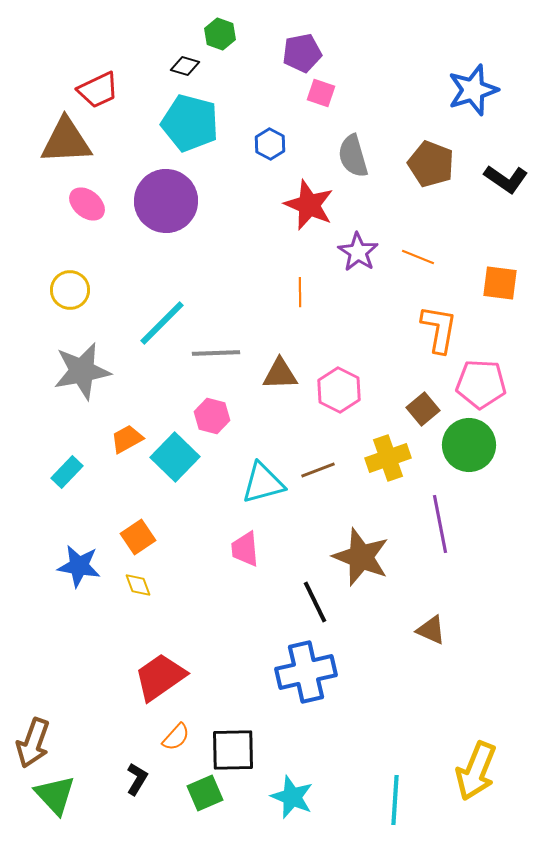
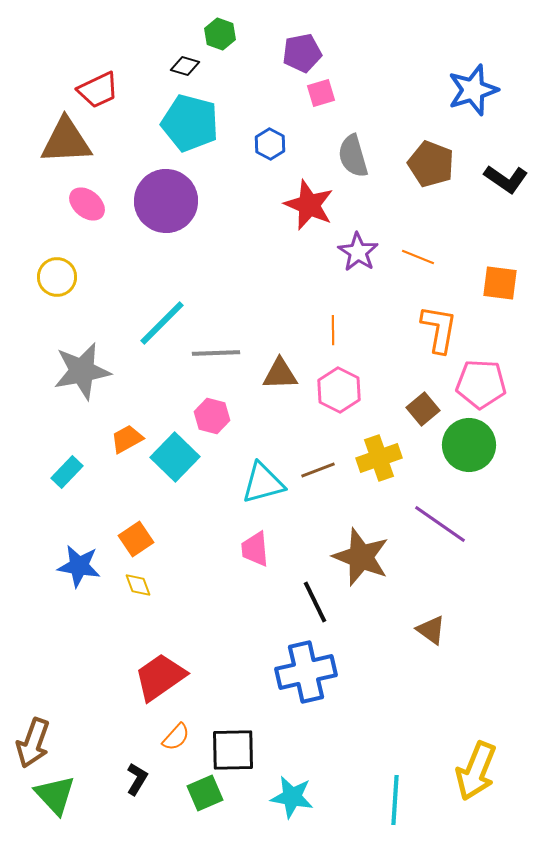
pink square at (321, 93): rotated 36 degrees counterclockwise
yellow circle at (70, 290): moved 13 px left, 13 px up
orange line at (300, 292): moved 33 px right, 38 px down
yellow cross at (388, 458): moved 9 px left
purple line at (440, 524): rotated 44 degrees counterclockwise
orange square at (138, 537): moved 2 px left, 2 px down
pink trapezoid at (245, 549): moved 10 px right
brown triangle at (431, 630): rotated 12 degrees clockwise
cyan star at (292, 797): rotated 12 degrees counterclockwise
